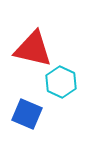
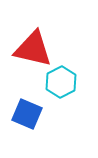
cyan hexagon: rotated 8 degrees clockwise
